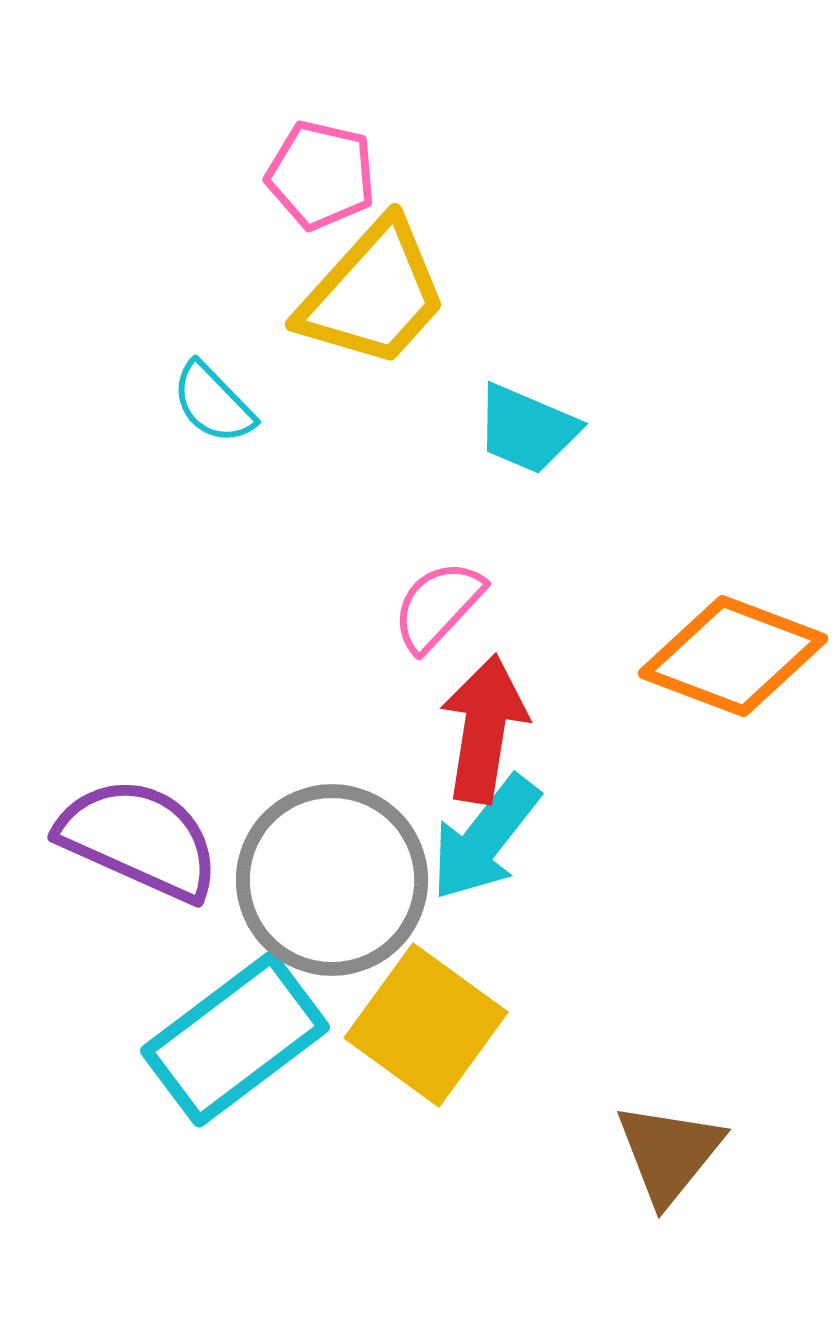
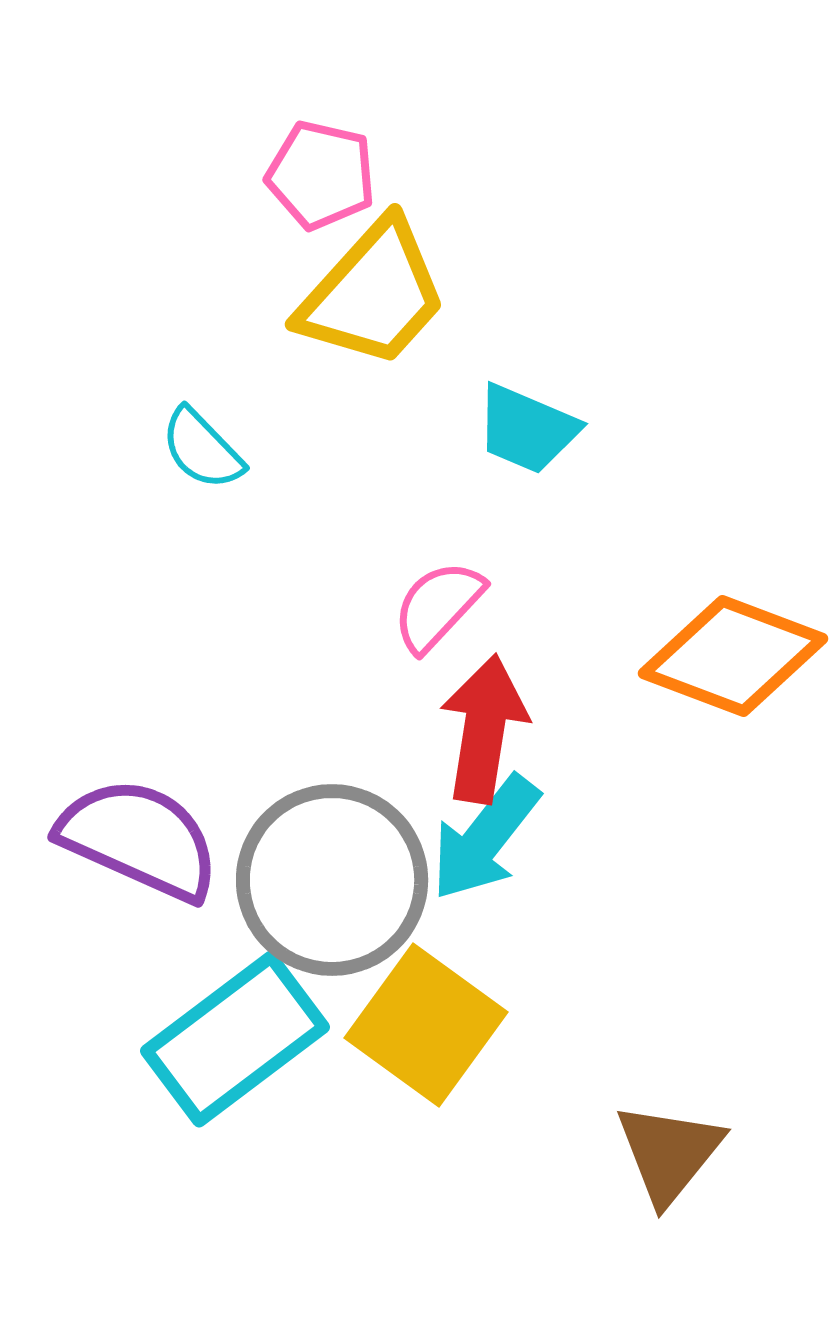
cyan semicircle: moved 11 px left, 46 px down
